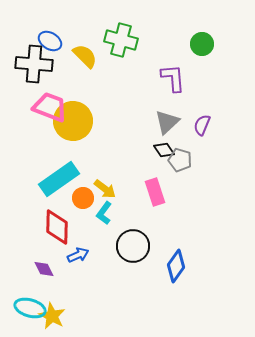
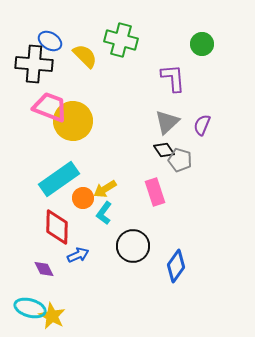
yellow arrow: rotated 110 degrees clockwise
